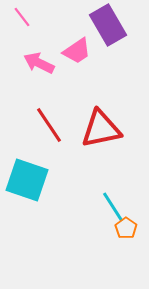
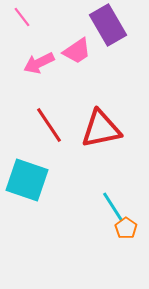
pink arrow: rotated 52 degrees counterclockwise
